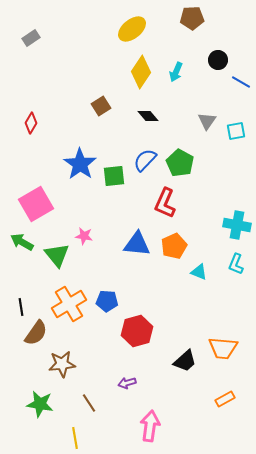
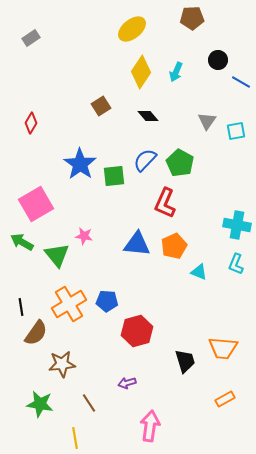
black trapezoid: rotated 65 degrees counterclockwise
